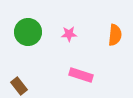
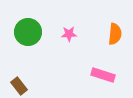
orange semicircle: moved 1 px up
pink rectangle: moved 22 px right
